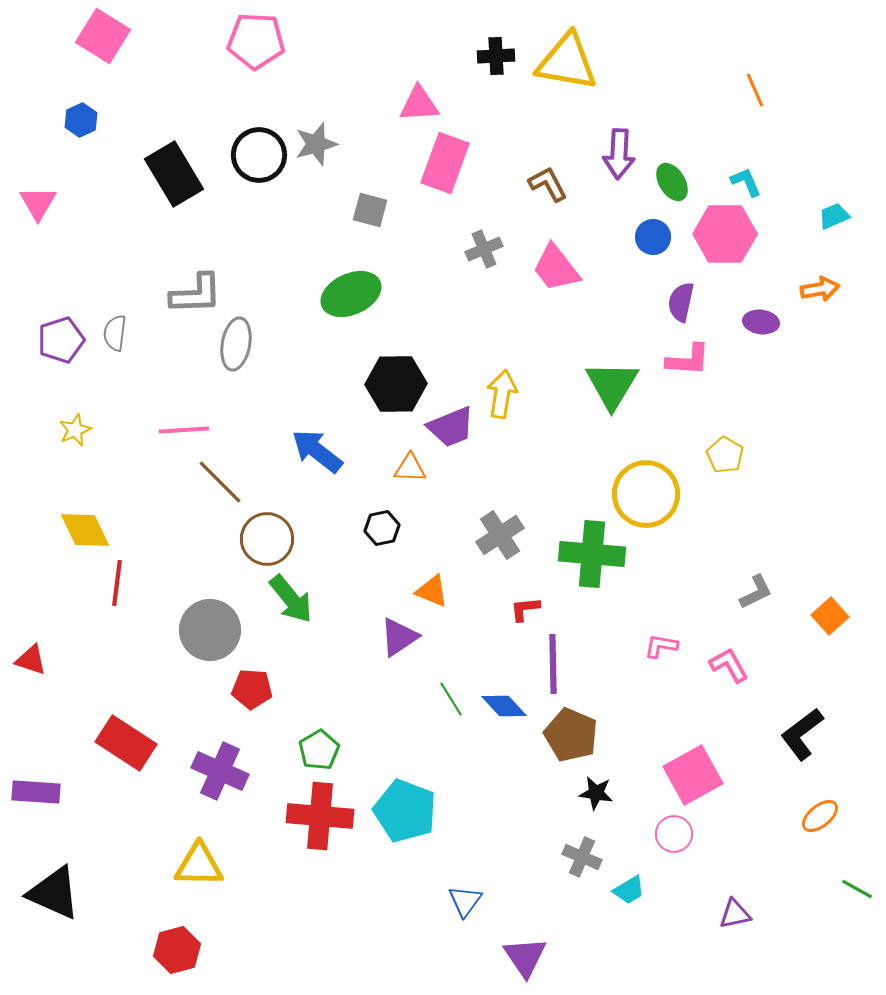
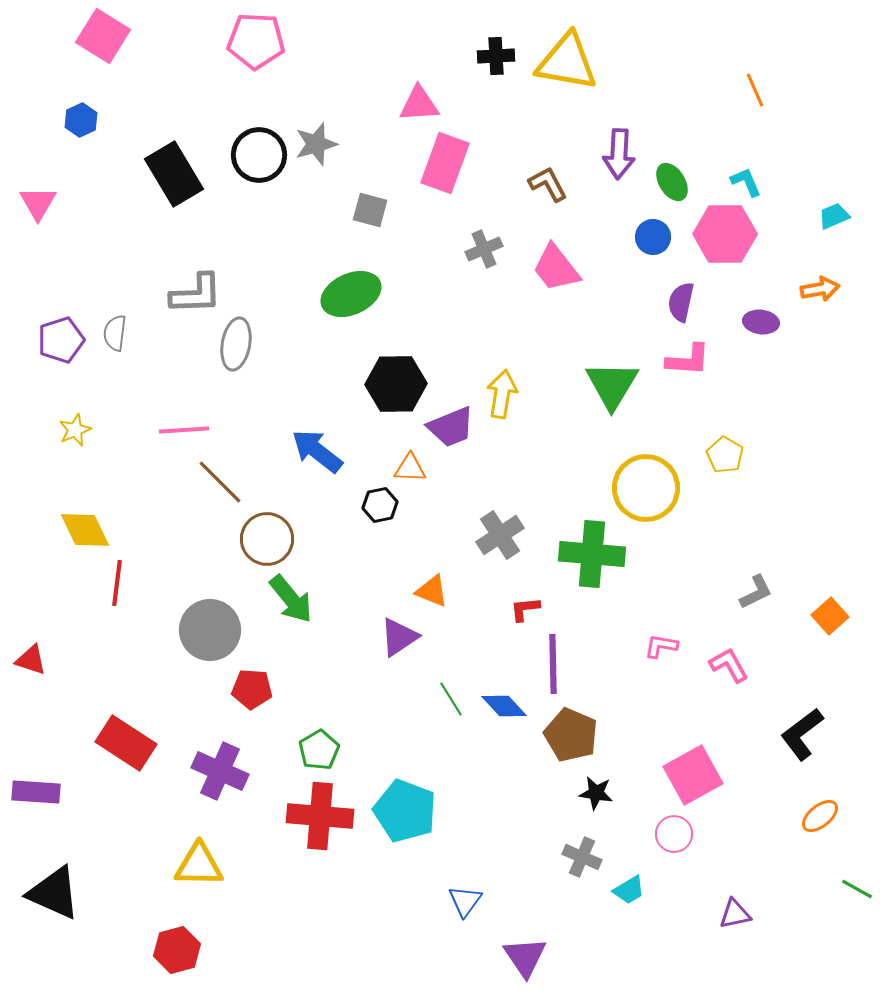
yellow circle at (646, 494): moved 6 px up
black hexagon at (382, 528): moved 2 px left, 23 px up
